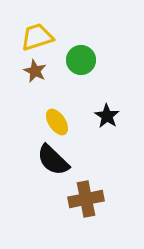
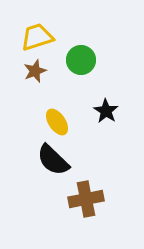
brown star: rotated 25 degrees clockwise
black star: moved 1 px left, 5 px up
